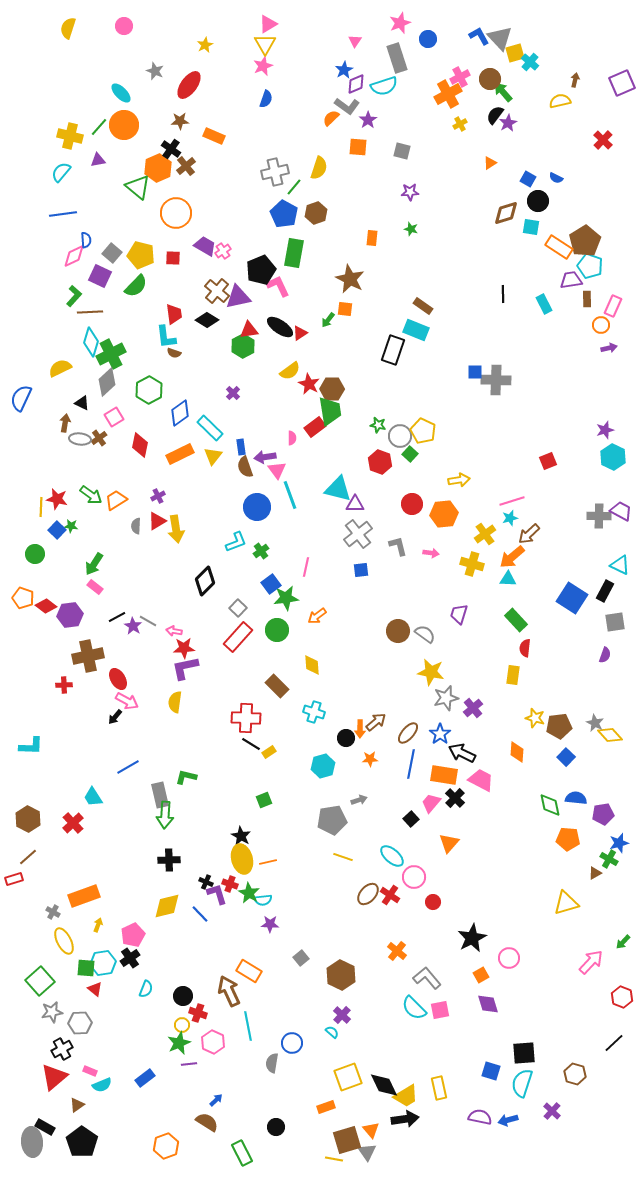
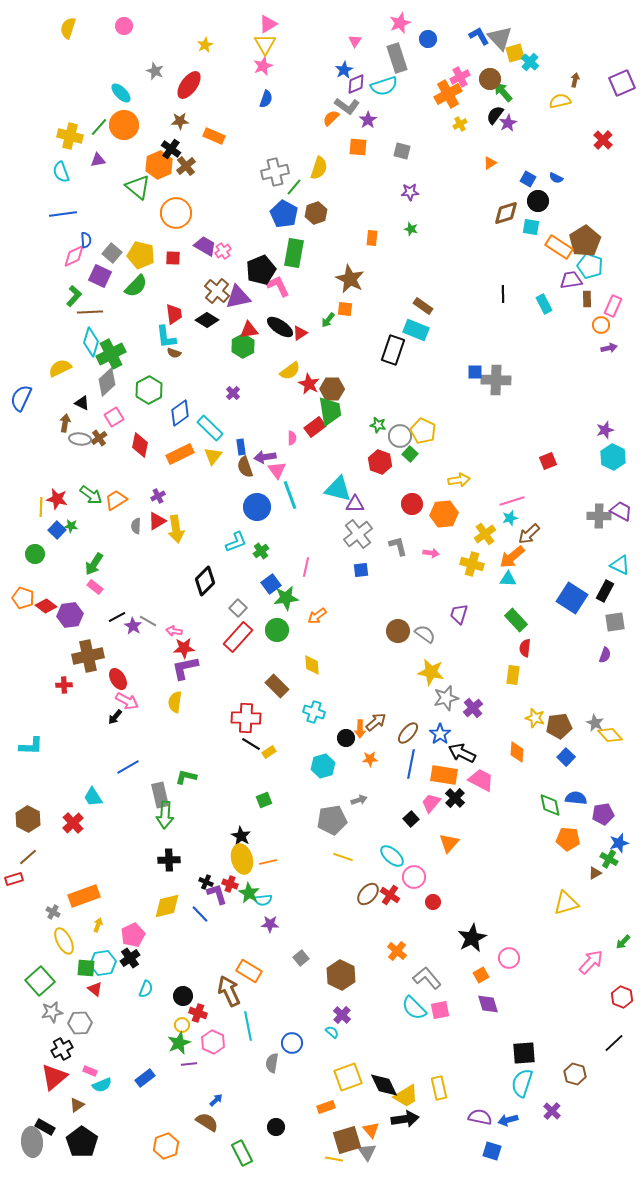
orange hexagon at (158, 168): moved 1 px right, 3 px up
cyan semicircle at (61, 172): rotated 60 degrees counterclockwise
blue square at (491, 1071): moved 1 px right, 80 px down
